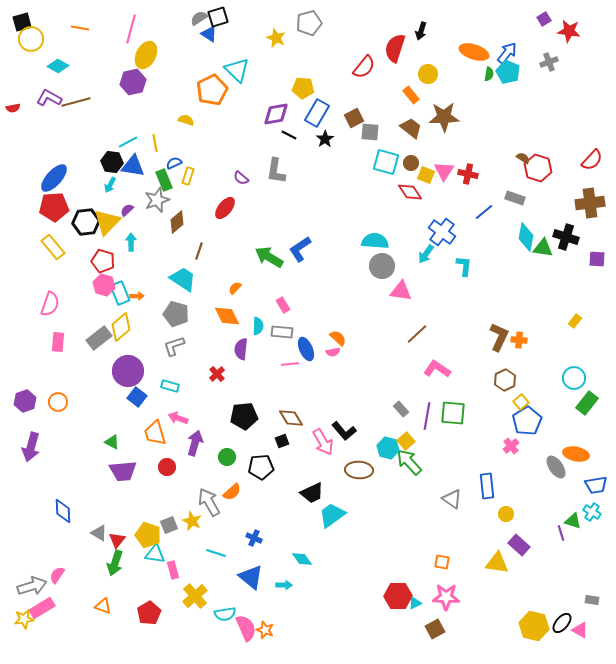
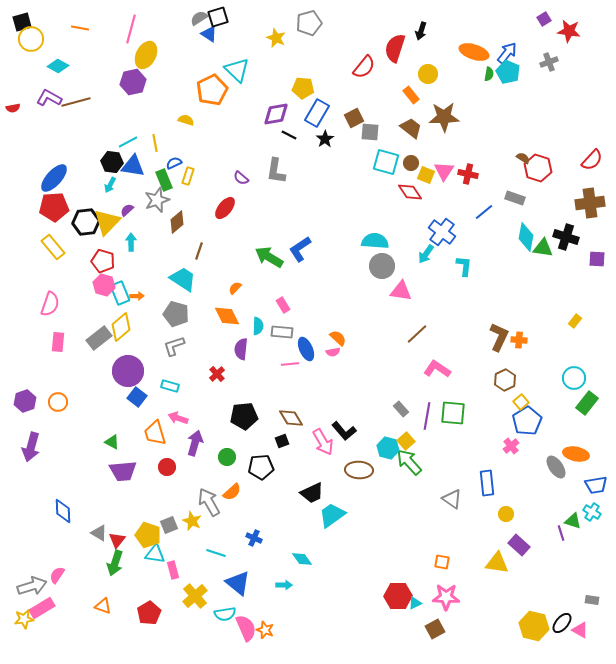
blue rectangle at (487, 486): moved 3 px up
blue triangle at (251, 577): moved 13 px left, 6 px down
